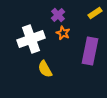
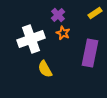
purple rectangle: moved 2 px down
